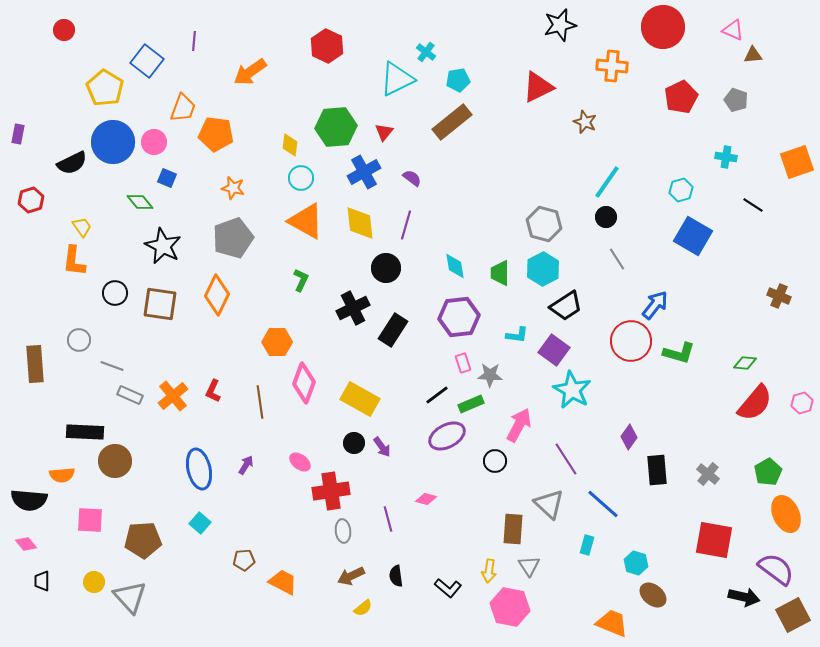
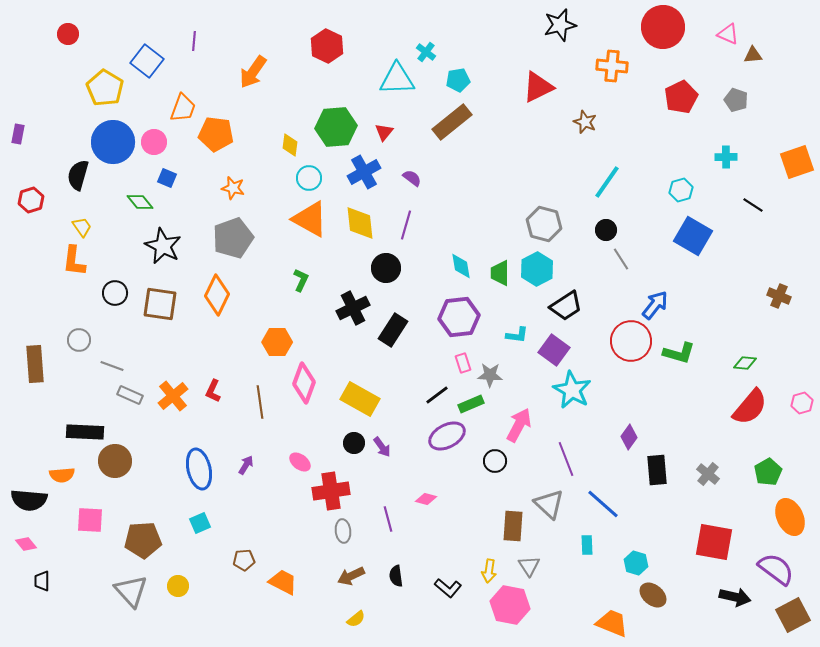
red circle at (64, 30): moved 4 px right, 4 px down
pink triangle at (733, 30): moved 5 px left, 4 px down
orange arrow at (250, 72): moved 3 px right; rotated 20 degrees counterclockwise
cyan triangle at (397, 79): rotated 24 degrees clockwise
cyan cross at (726, 157): rotated 10 degrees counterclockwise
black semicircle at (72, 163): moved 6 px right, 12 px down; rotated 132 degrees clockwise
cyan circle at (301, 178): moved 8 px right
black circle at (606, 217): moved 13 px down
orange triangle at (306, 221): moved 4 px right, 2 px up
gray line at (617, 259): moved 4 px right
cyan diamond at (455, 266): moved 6 px right
cyan hexagon at (543, 269): moved 6 px left
red semicircle at (755, 403): moved 5 px left, 4 px down
purple line at (566, 459): rotated 12 degrees clockwise
orange ellipse at (786, 514): moved 4 px right, 3 px down
cyan square at (200, 523): rotated 25 degrees clockwise
brown rectangle at (513, 529): moved 3 px up
red square at (714, 540): moved 2 px down
cyan rectangle at (587, 545): rotated 18 degrees counterclockwise
yellow circle at (94, 582): moved 84 px right, 4 px down
gray triangle at (130, 597): moved 1 px right, 6 px up
black arrow at (744, 597): moved 9 px left
pink hexagon at (510, 607): moved 2 px up
yellow semicircle at (363, 608): moved 7 px left, 11 px down
